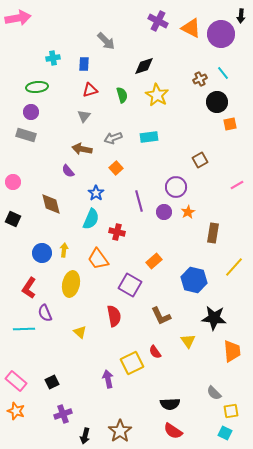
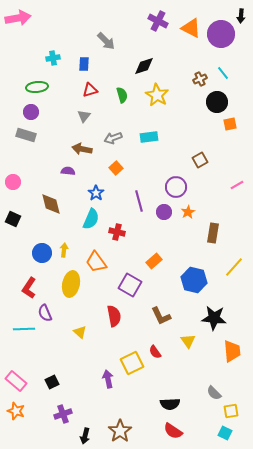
purple semicircle at (68, 171): rotated 136 degrees clockwise
orange trapezoid at (98, 259): moved 2 px left, 3 px down
